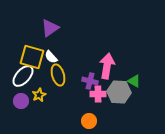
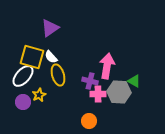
purple circle: moved 2 px right, 1 px down
